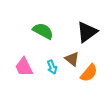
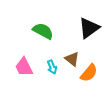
black triangle: moved 2 px right, 4 px up
